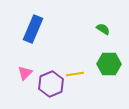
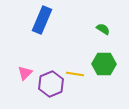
blue rectangle: moved 9 px right, 9 px up
green hexagon: moved 5 px left
yellow line: rotated 18 degrees clockwise
